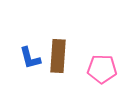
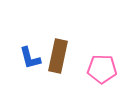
brown rectangle: rotated 8 degrees clockwise
